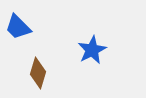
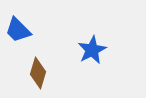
blue trapezoid: moved 3 px down
